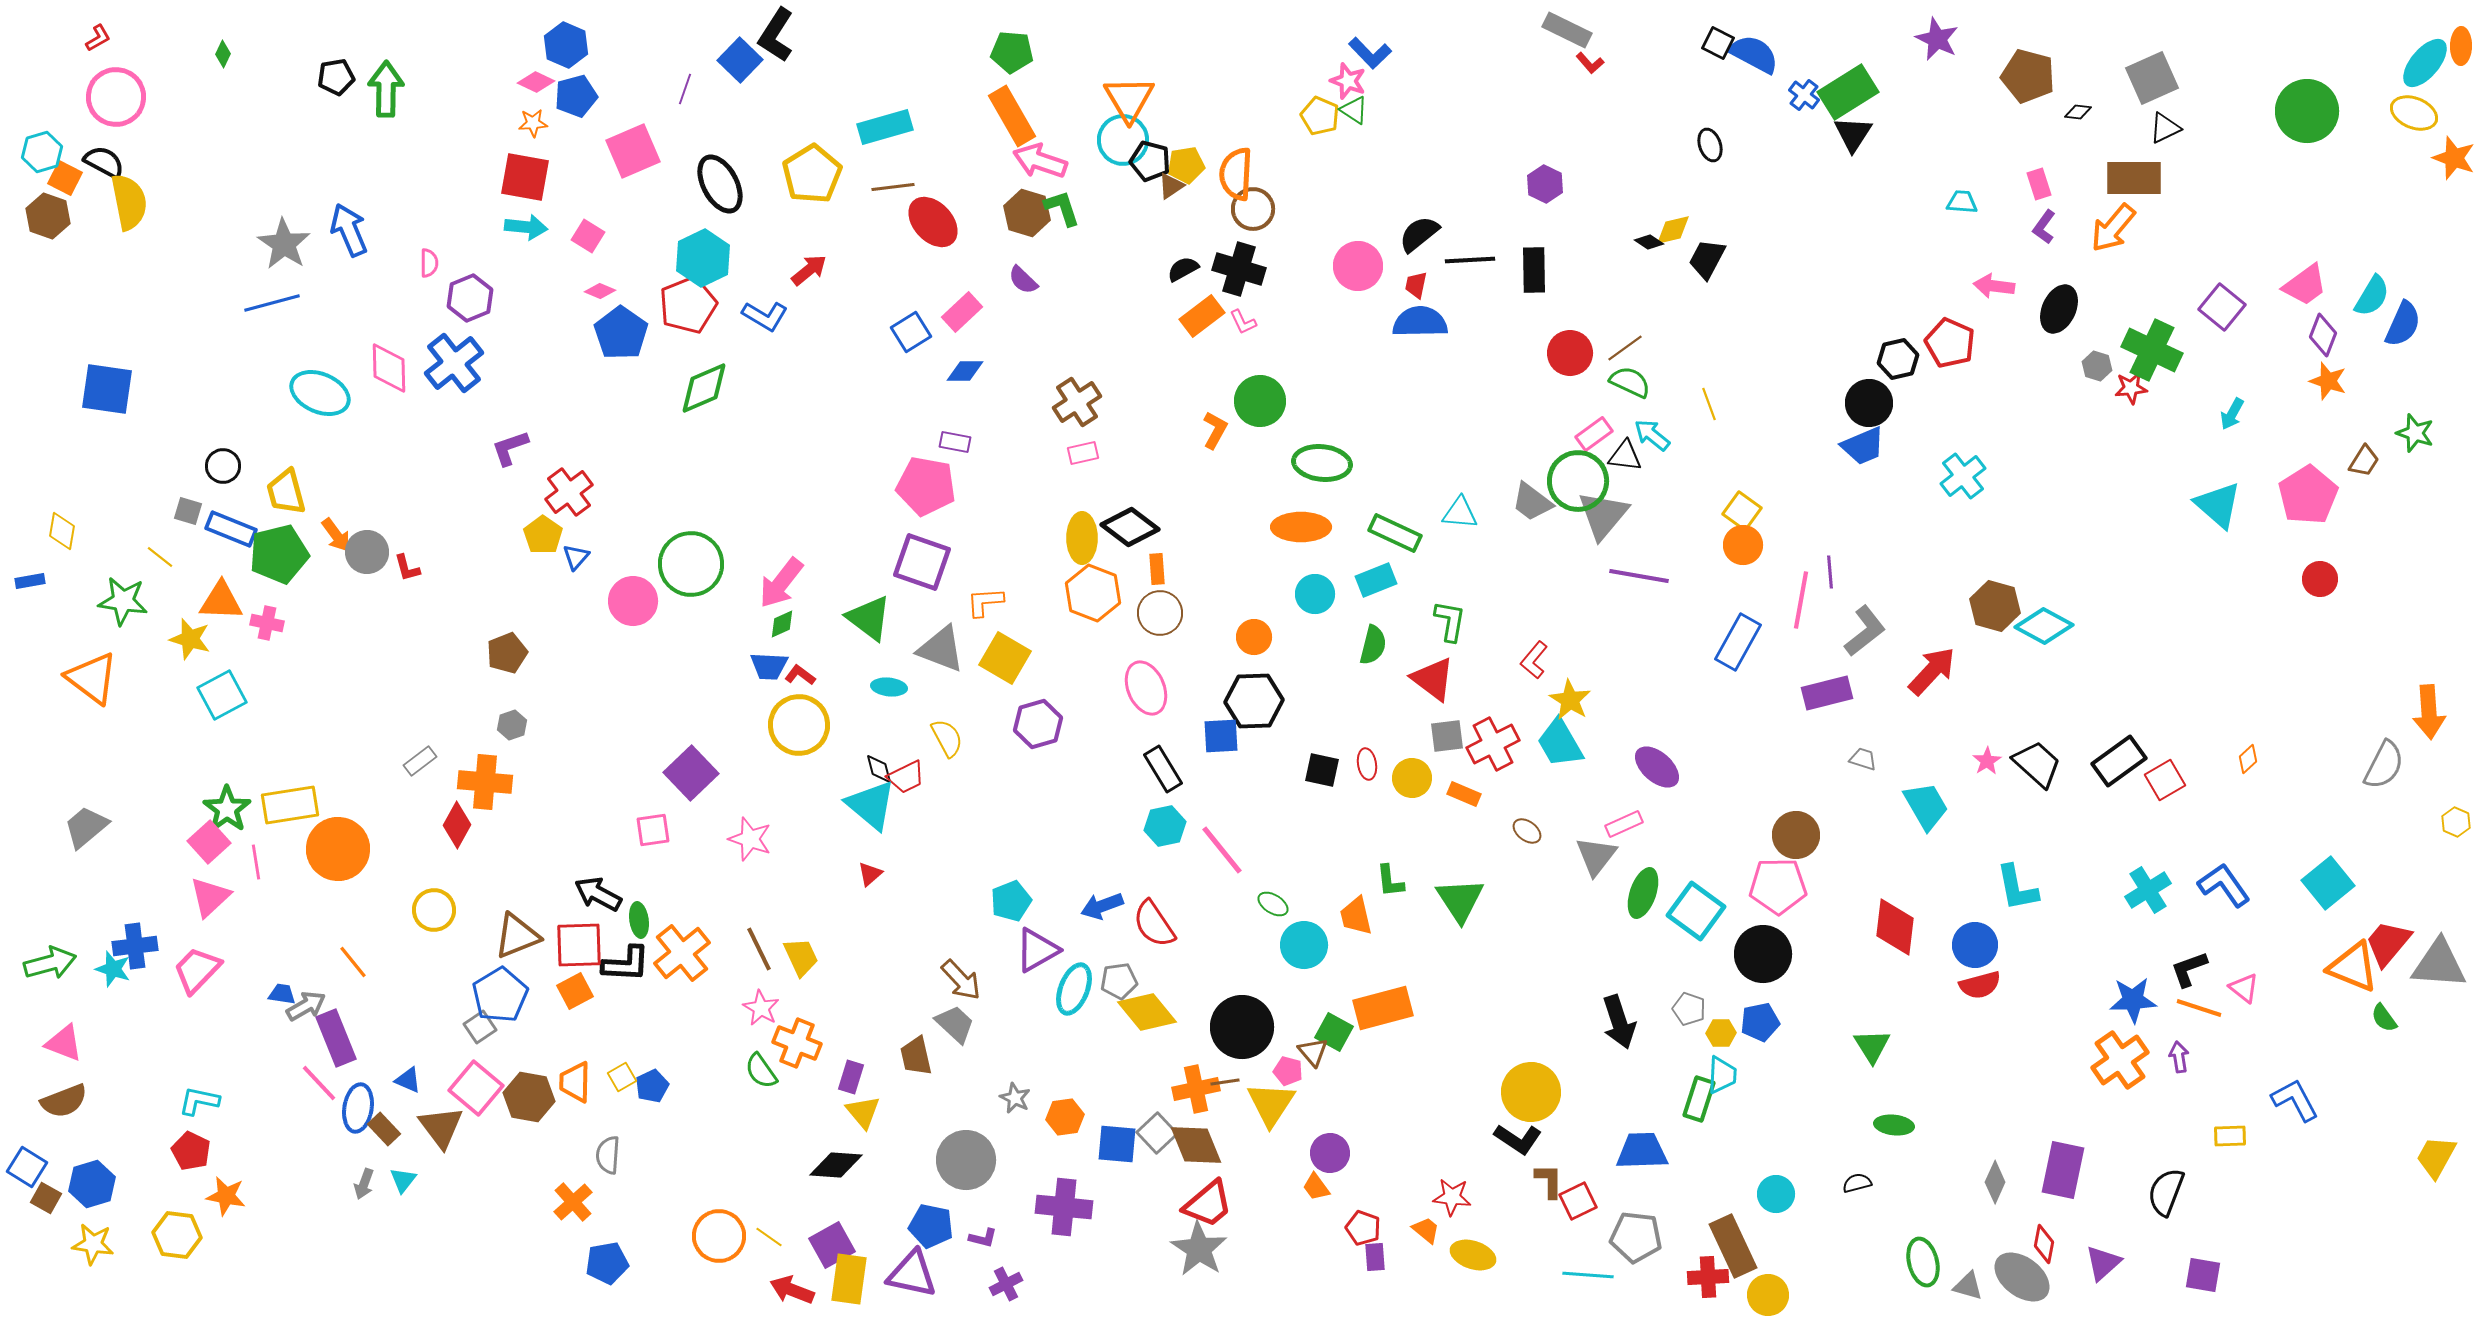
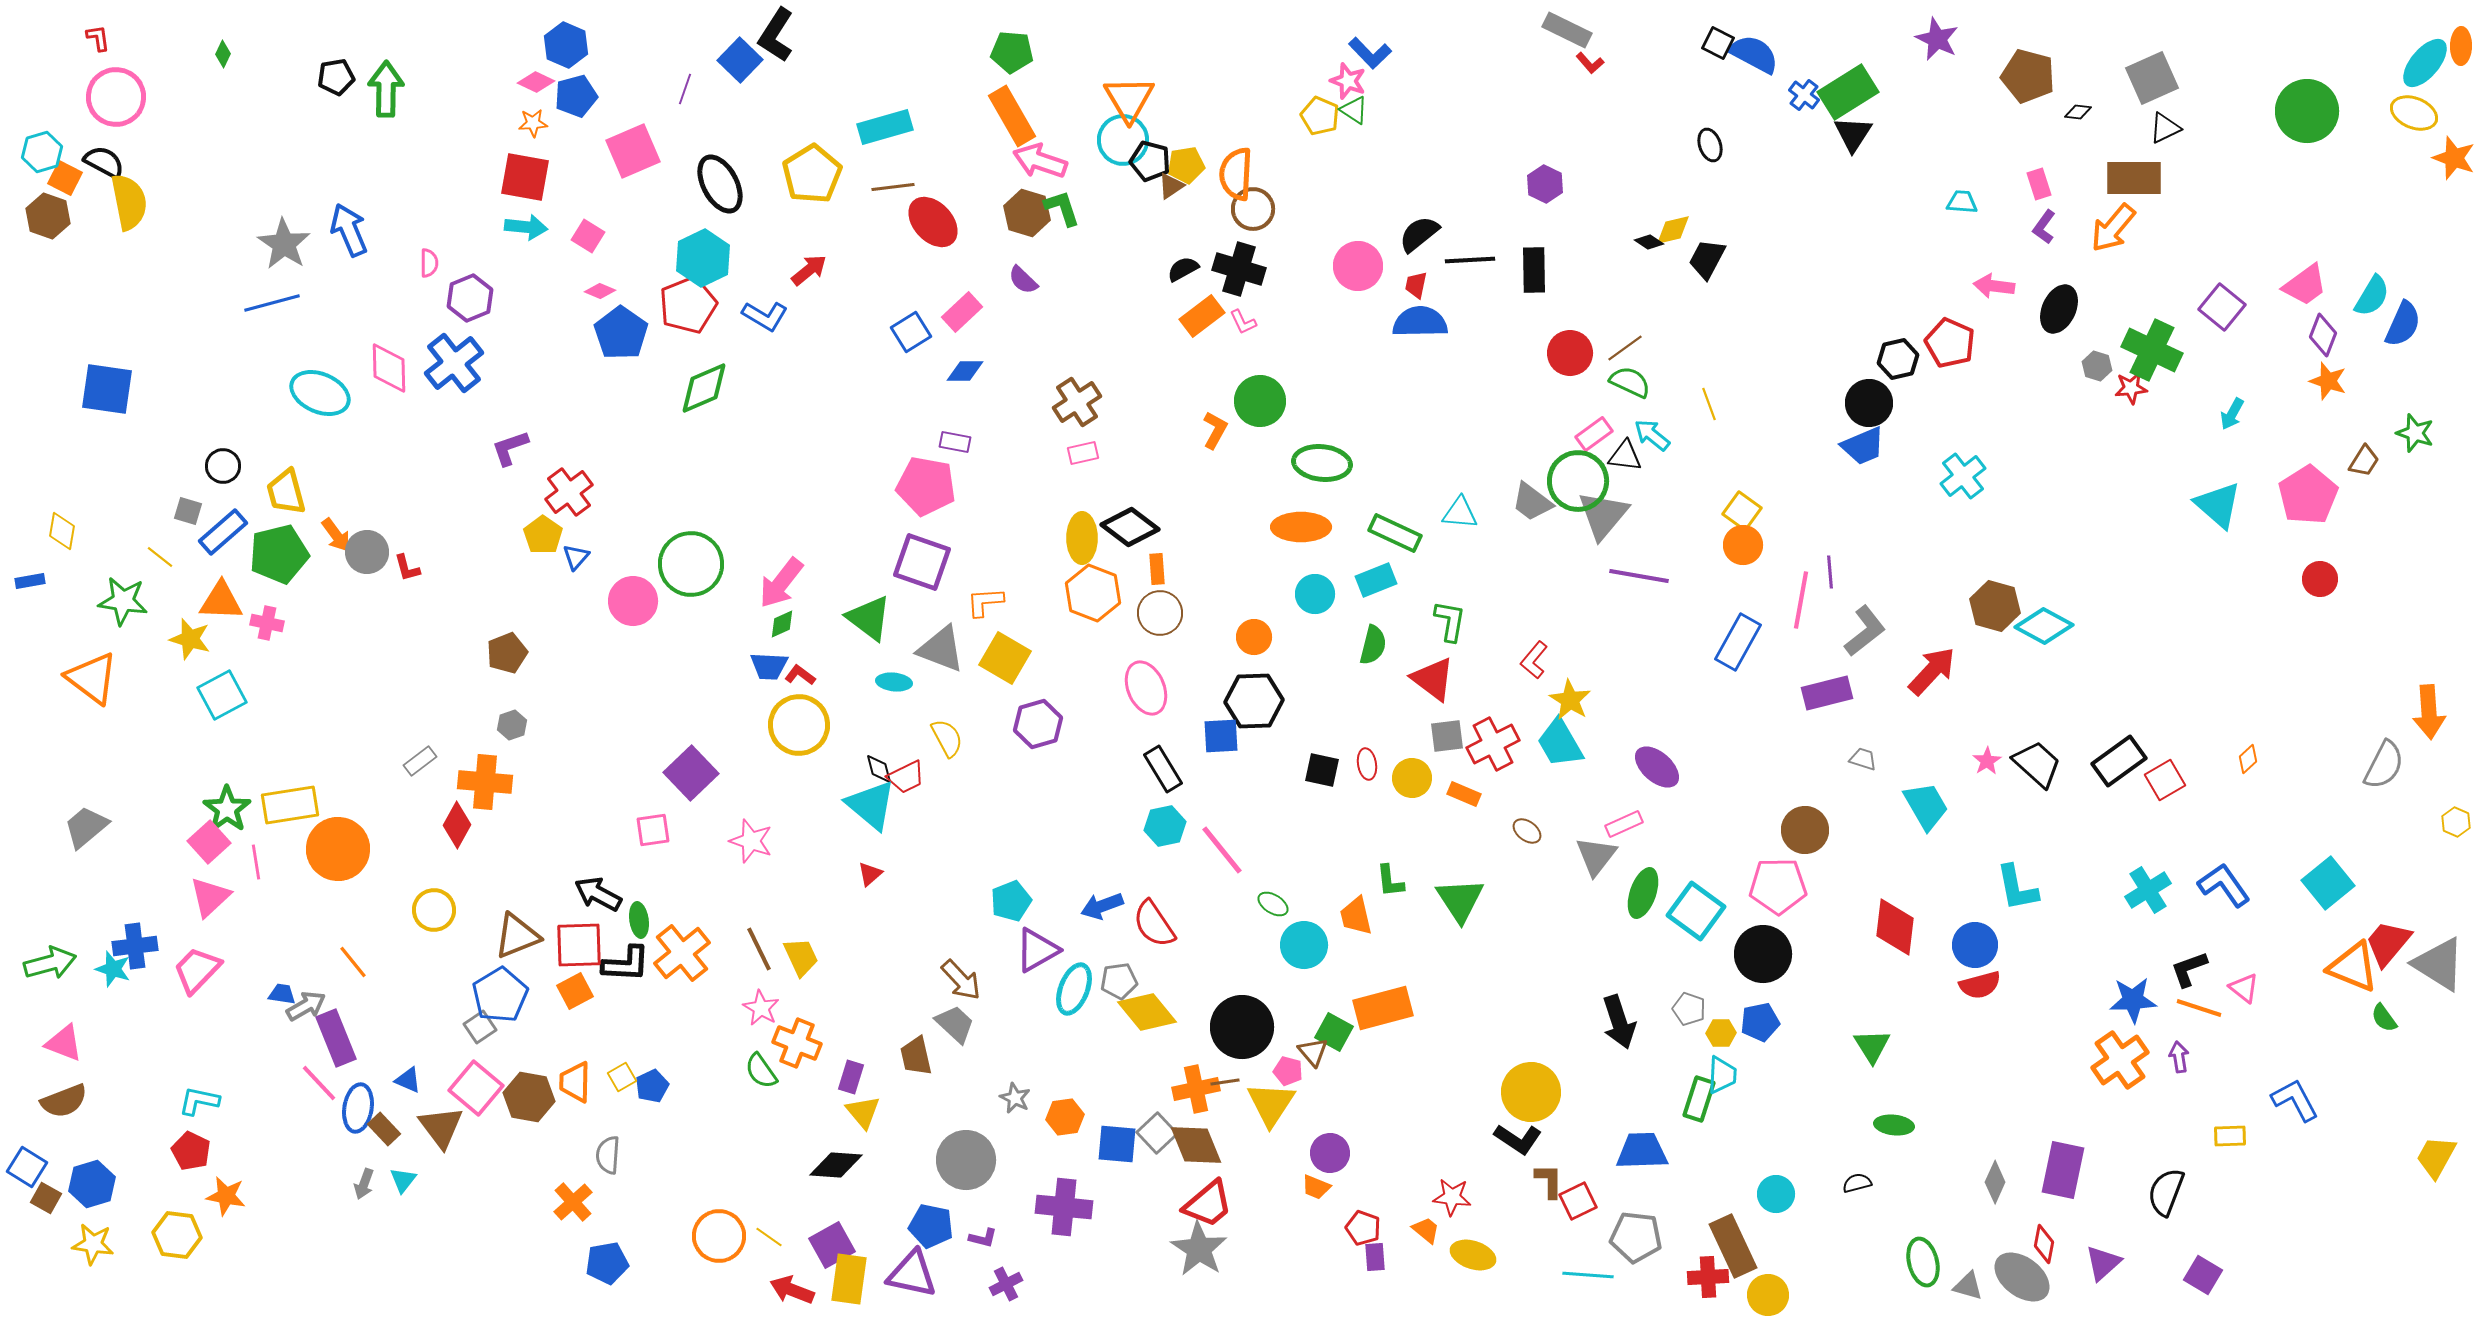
red L-shape at (98, 38): rotated 68 degrees counterclockwise
blue rectangle at (231, 529): moved 8 px left, 3 px down; rotated 63 degrees counterclockwise
cyan ellipse at (889, 687): moved 5 px right, 5 px up
brown circle at (1796, 835): moved 9 px right, 5 px up
pink star at (750, 839): moved 1 px right, 2 px down
gray triangle at (2439, 964): rotated 28 degrees clockwise
orange trapezoid at (1316, 1187): rotated 32 degrees counterclockwise
purple square at (2203, 1275): rotated 21 degrees clockwise
